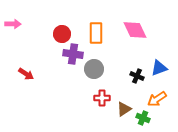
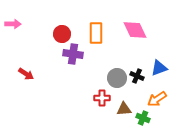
gray circle: moved 23 px right, 9 px down
brown triangle: rotated 28 degrees clockwise
